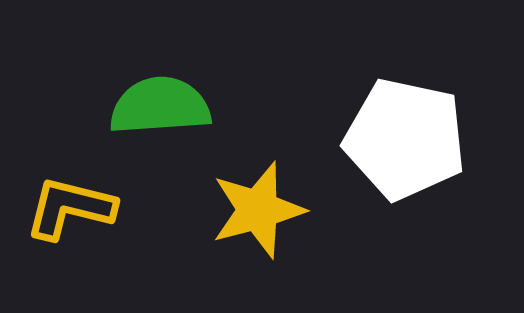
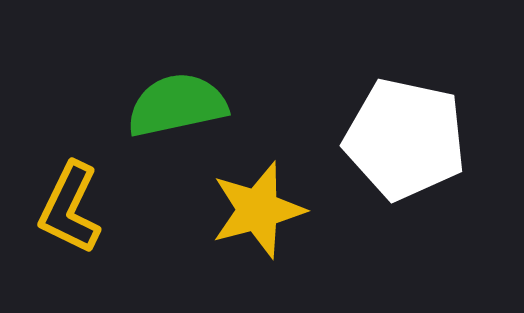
green semicircle: moved 17 px right, 1 px up; rotated 8 degrees counterclockwise
yellow L-shape: rotated 78 degrees counterclockwise
